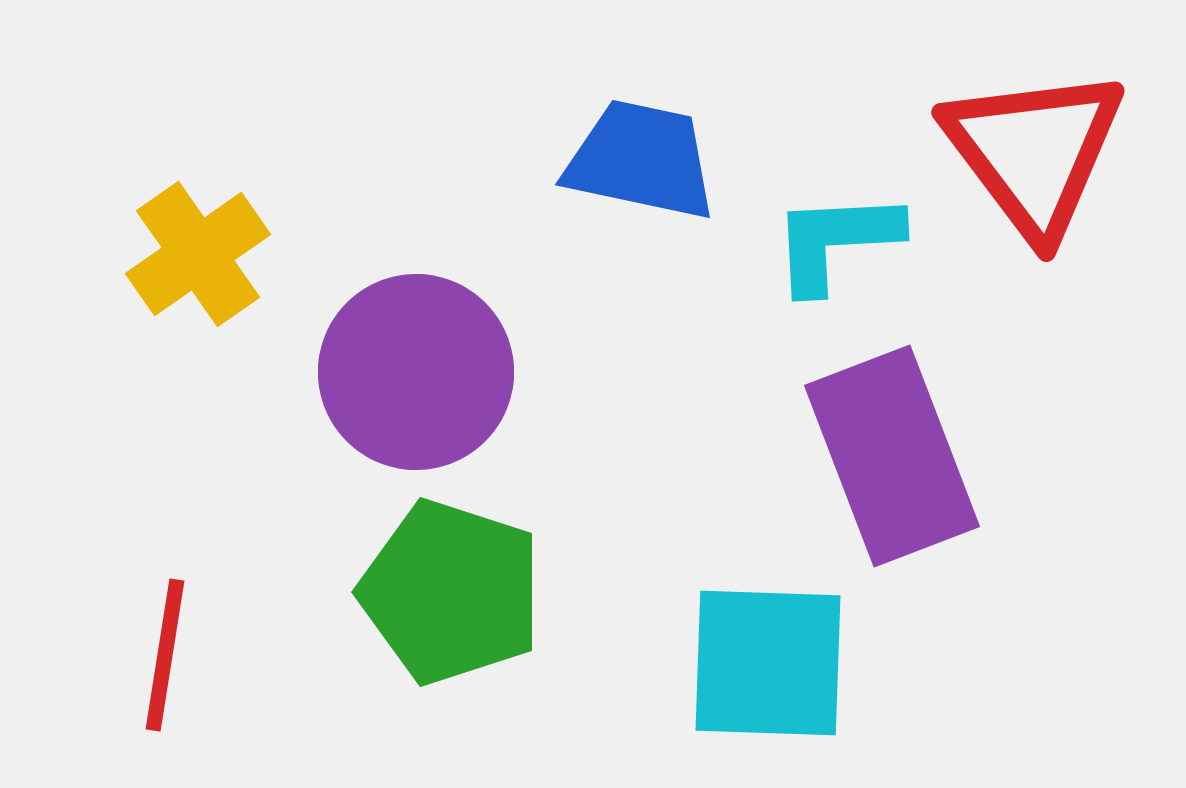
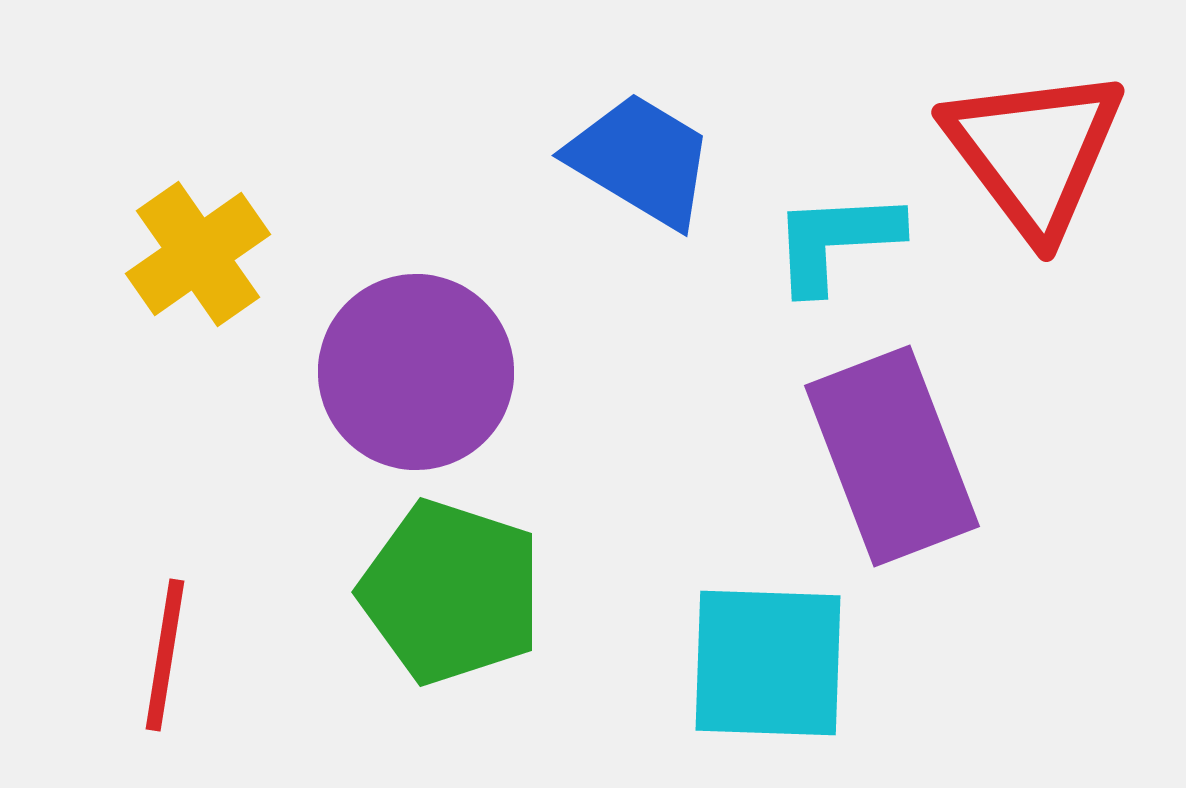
blue trapezoid: rotated 19 degrees clockwise
